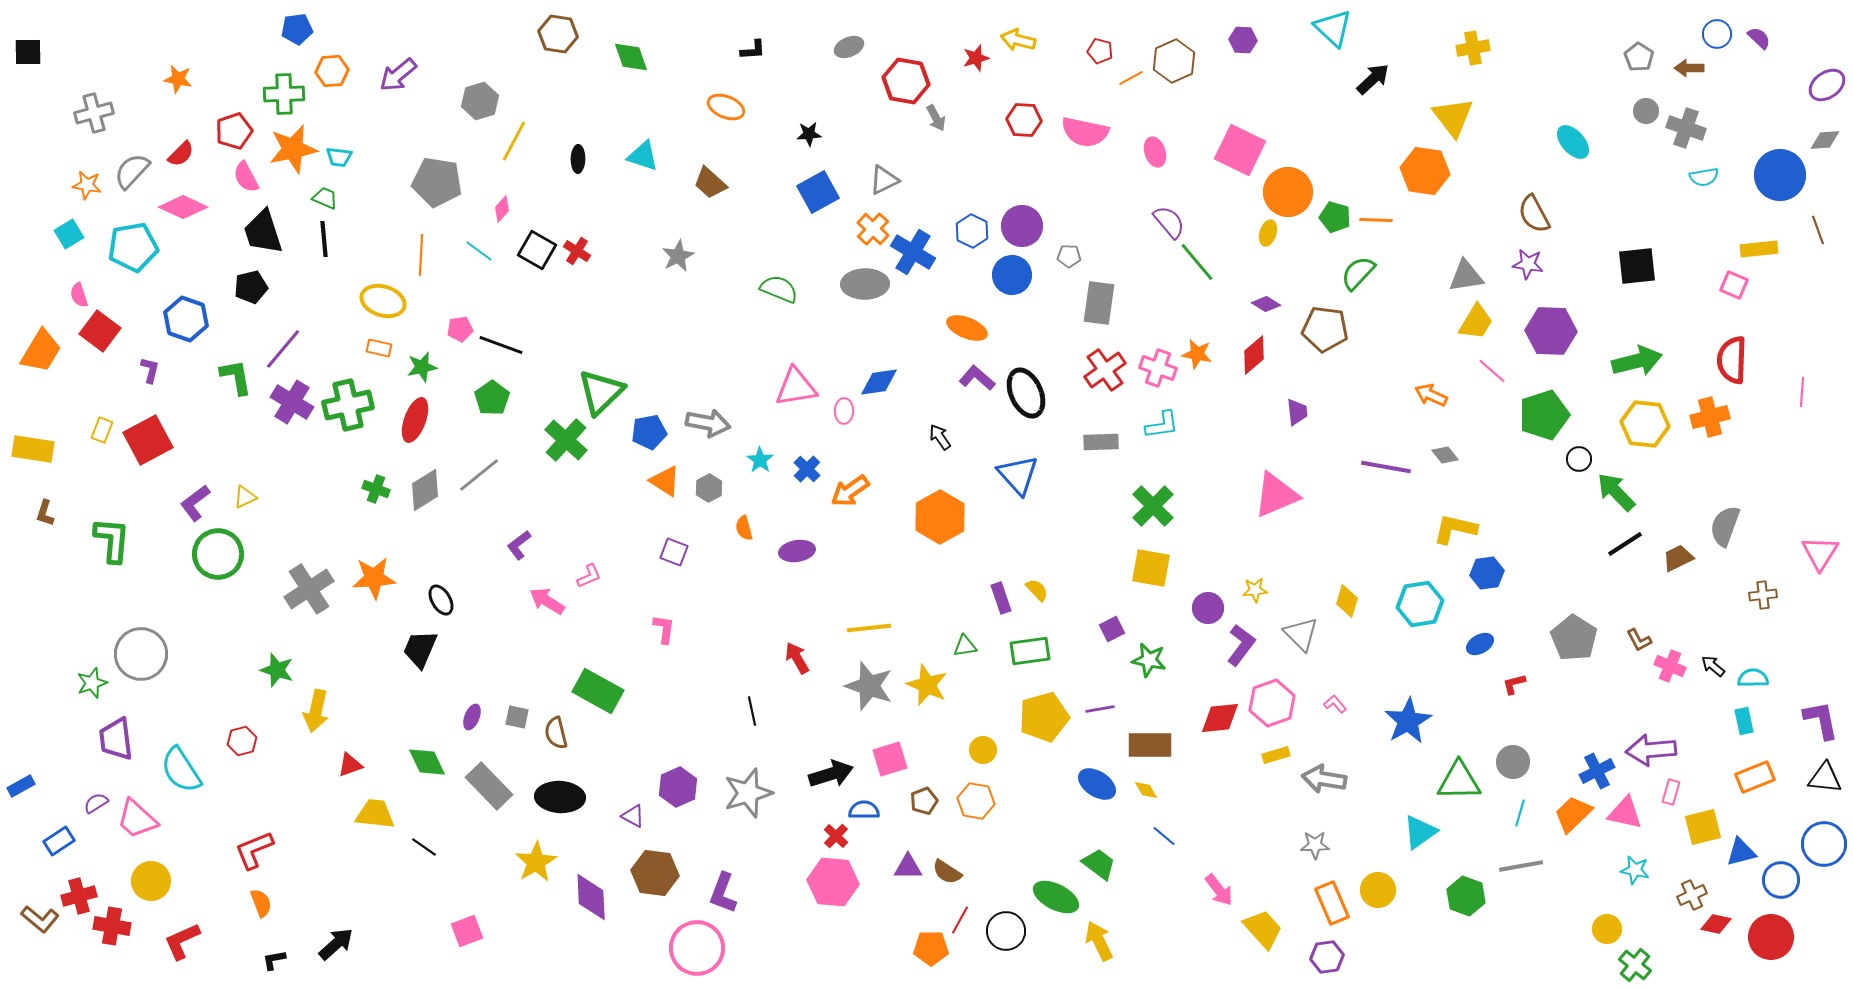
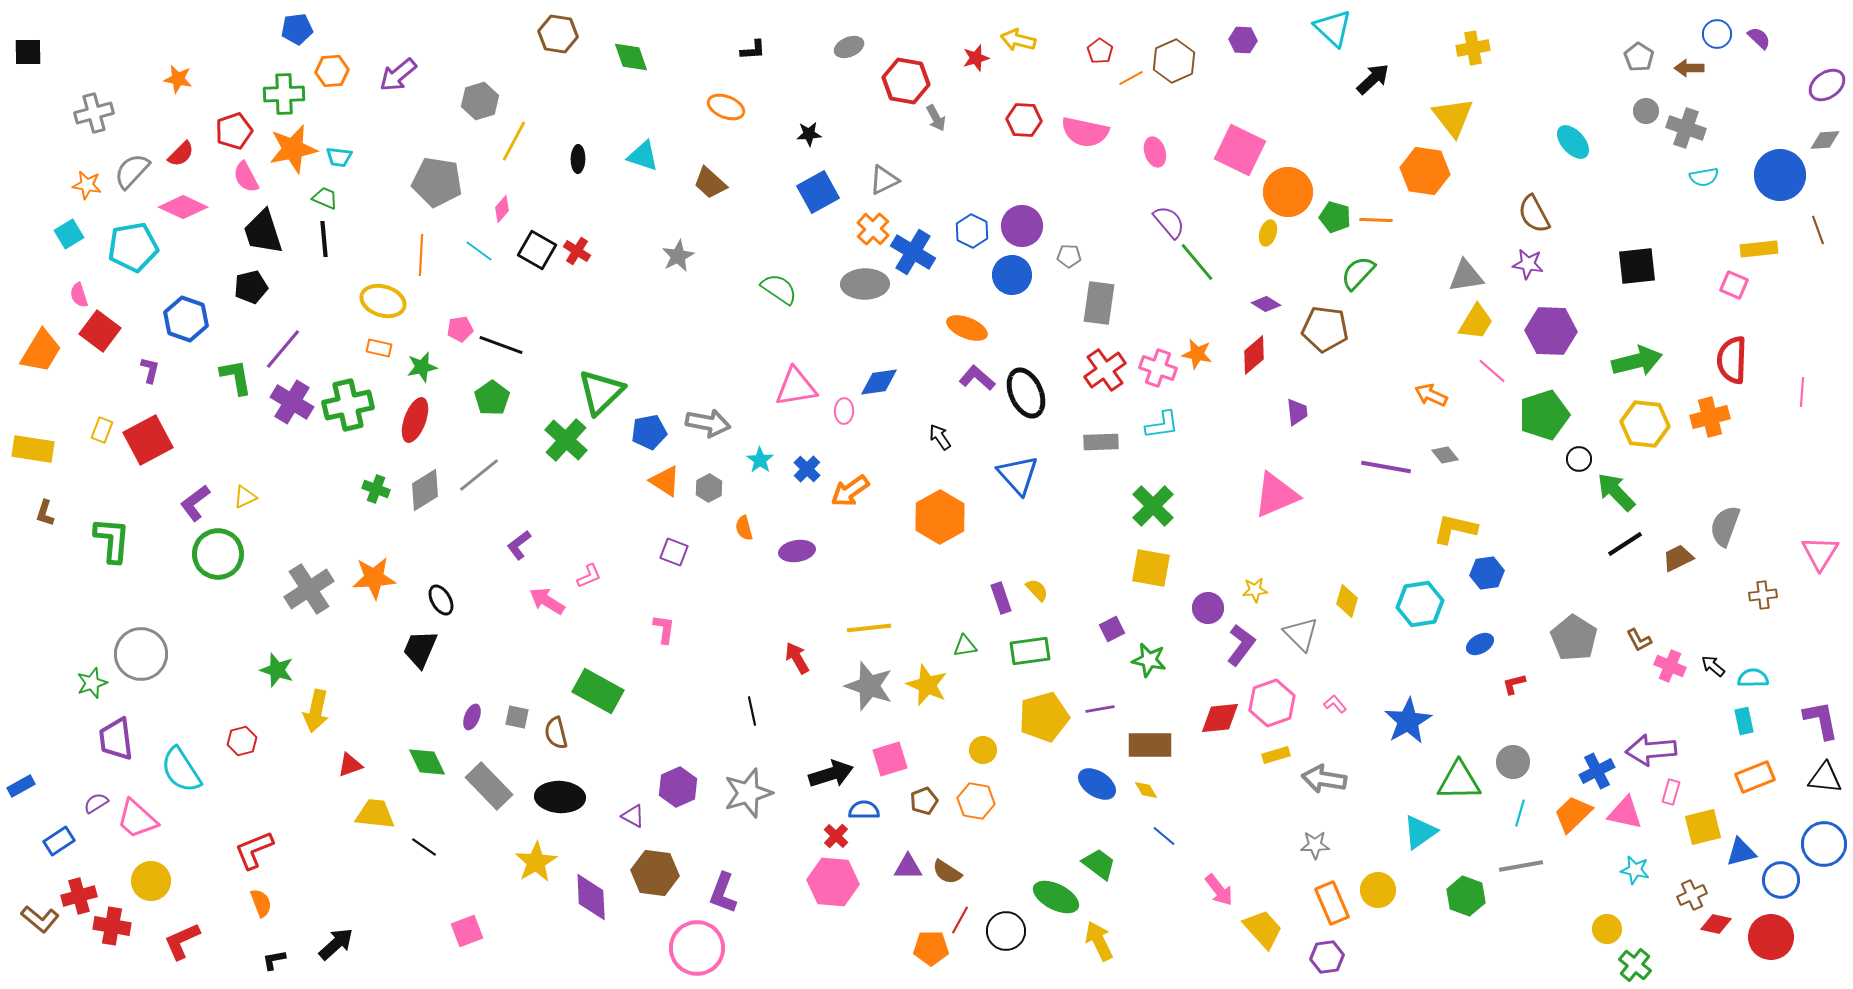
red pentagon at (1100, 51): rotated 20 degrees clockwise
green semicircle at (779, 289): rotated 12 degrees clockwise
